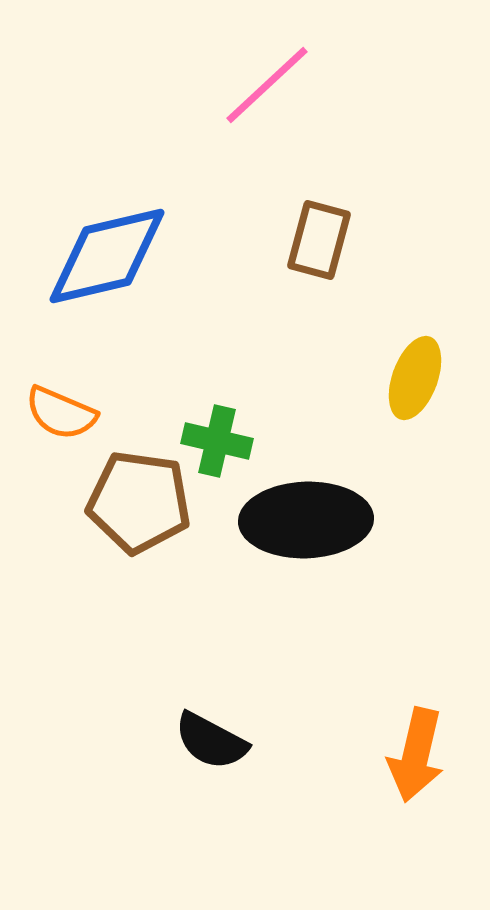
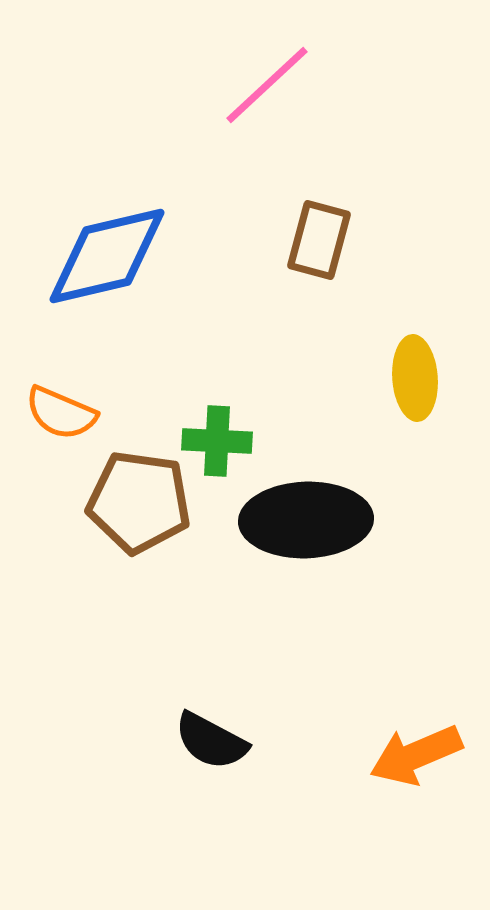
yellow ellipse: rotated 24 degrees counterclockwise
green cross: rotated 10 degrees counterclockwise
orange arrow: rotated 54 degrees clockwise
